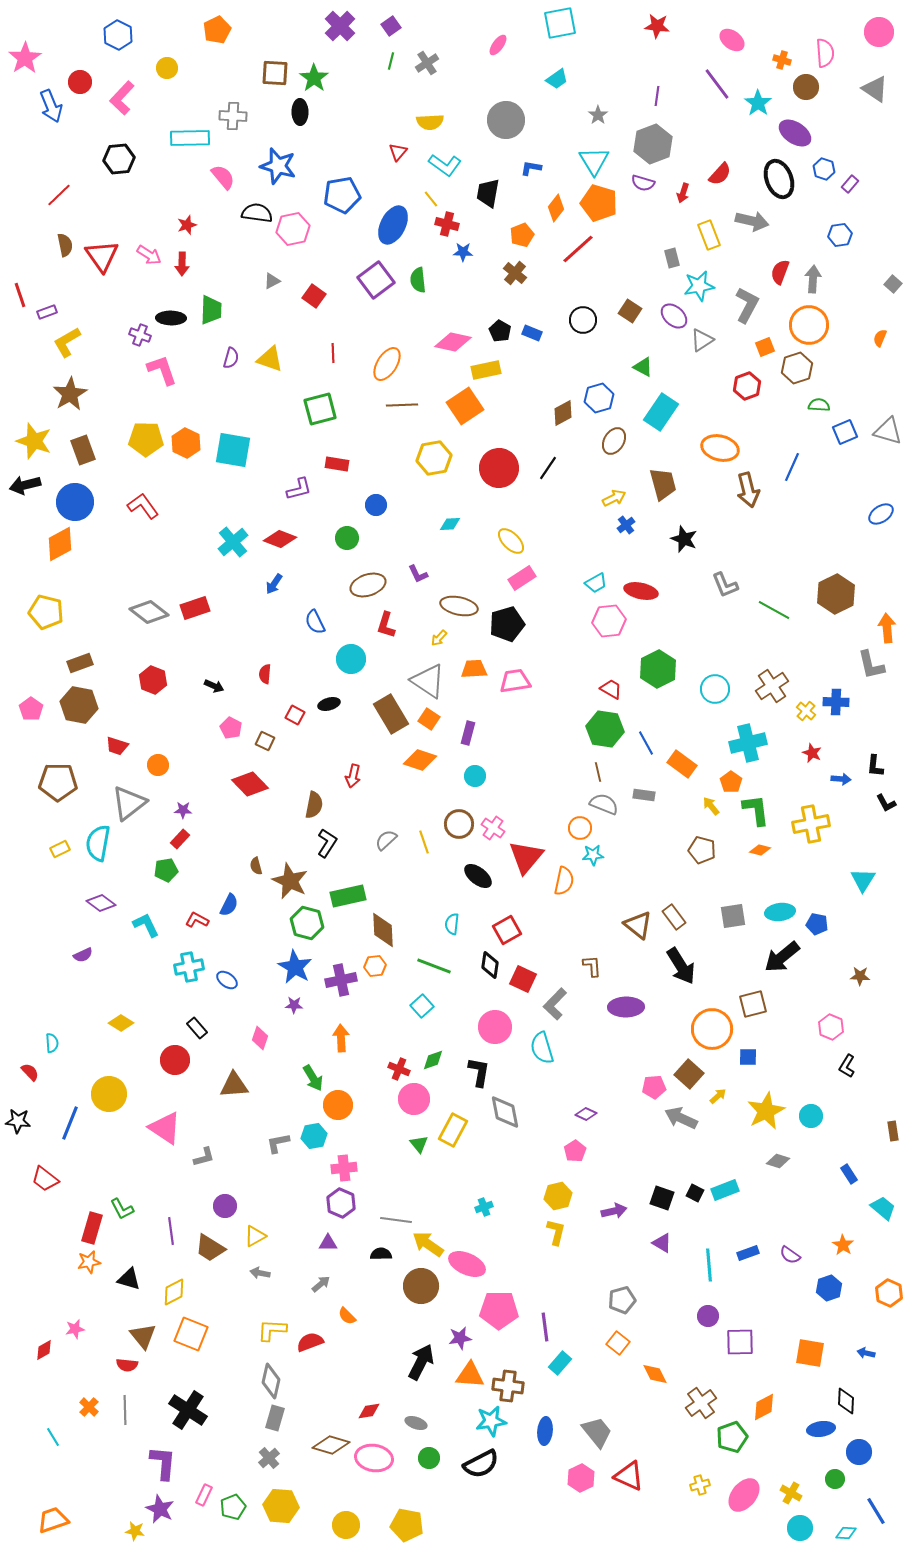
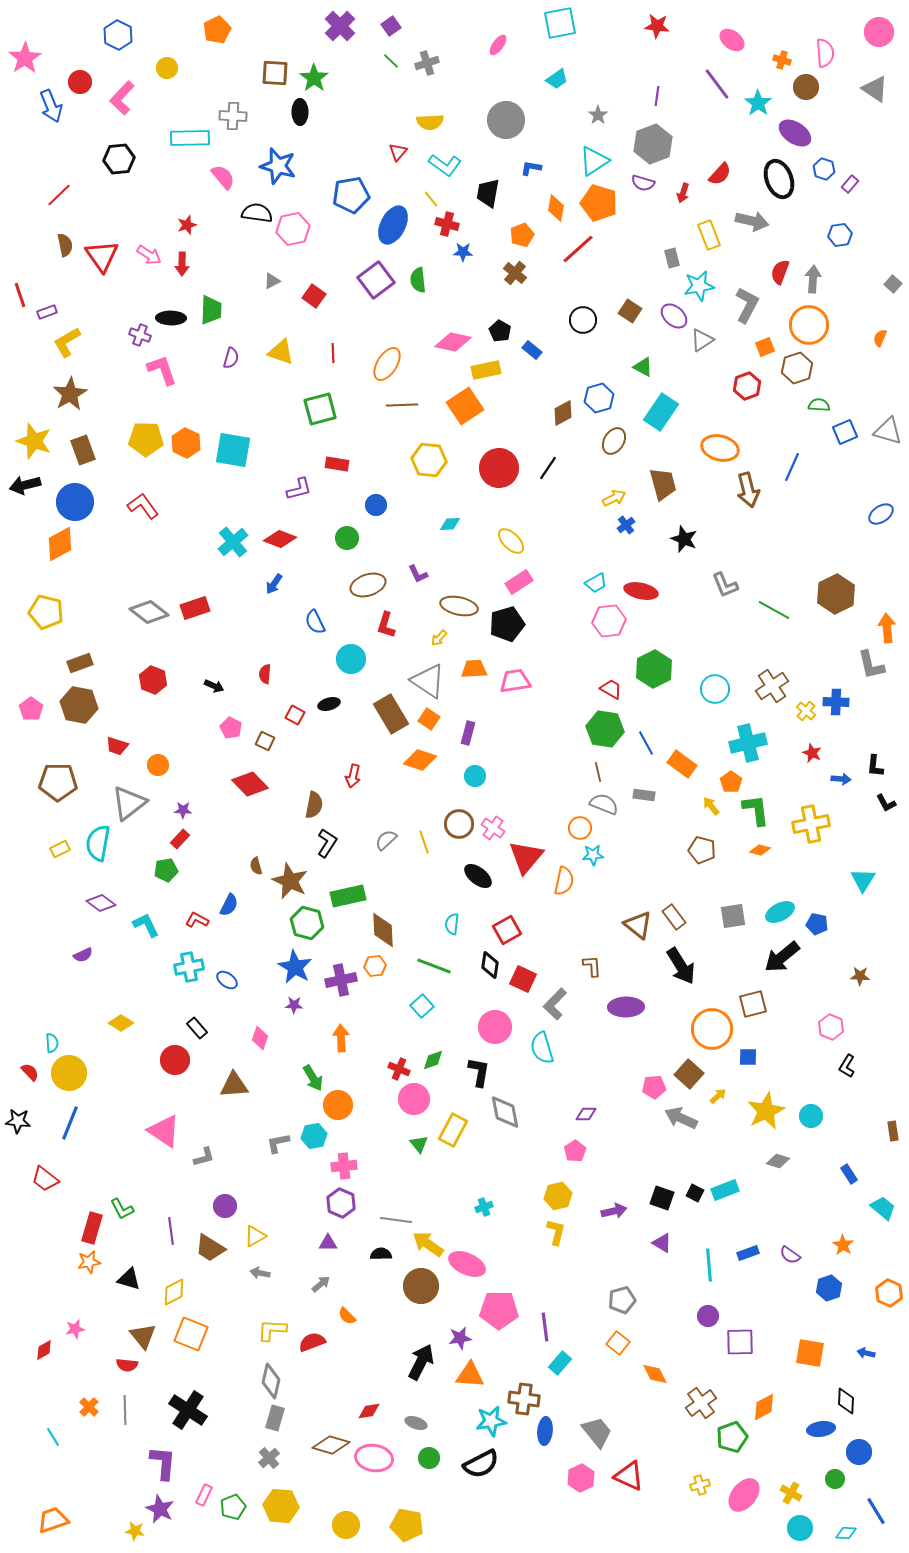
green line at (391, 61): rotated 60 degrees counterclockwise
gray cross at (427, 63): rotated 15 degrees clockwise
cyan triangle at (594, 161): rotated 28 degrees clockwise
blue pentagon at (342, 195): moved 9 px right
orange diamond at (556, 208): rotated 28 degrees counterclockwise
blue rectangle at (532, 333): moved 17 px down; rotated 18 degrees clockwise
yellow triangle at (270, 359): moved 11 px right, 7 px up
yellow hexagon at (434, 458): moved 5 px left, 2 px down; rotated 16 degrees clockwise
pink rectangle at (522, 578): moved 3 px left, 4 px down
green hexagon at (658, 669): moved 4 px left
cyan ellipse at (780, 912): rotated 20 degrees counterclockwise
yellow circle at (109, 1094): moved 40 px left, 21 px up
purple diamond at (586, 1114): rotated 25 degrees counterclockwise
pink triangle at (165, 1128): moved 1 px left, 3 px down
pink cross at (344, 1168): moved 2 px up
red semicircle at (310, 1342): moved 2 px right
brown cross at (508, 1386): moved 16 px right, 13 px down
